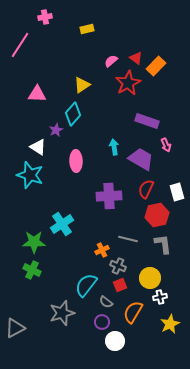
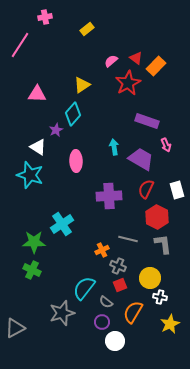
yellow rectangle: rotated 24 degrees counterclockwise
white rectangle: moved 2 px up
red hexagon: moved 2 px down; rotated 20 degrees counterclockwise
cyan semicircle: moved 2 px left, 3 px down
white cross: rotated 24 degrees clockwise
